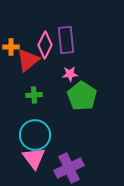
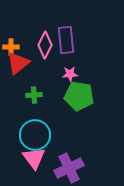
red triangle: moved 10 px left, 3 px down
green pentagon: moved 3 px left; rotated 24 degrees counterclockwise
